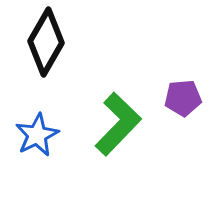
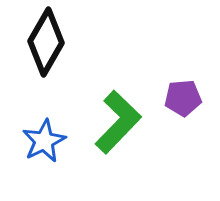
green L-shape: moved 2 px up
blue star: moved 7 px right, 6 px down
